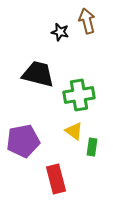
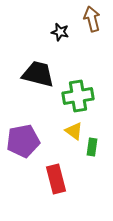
brown arrow: moved 5 px right, 2 px up
green cross: moved 1 px left, 1 px down
